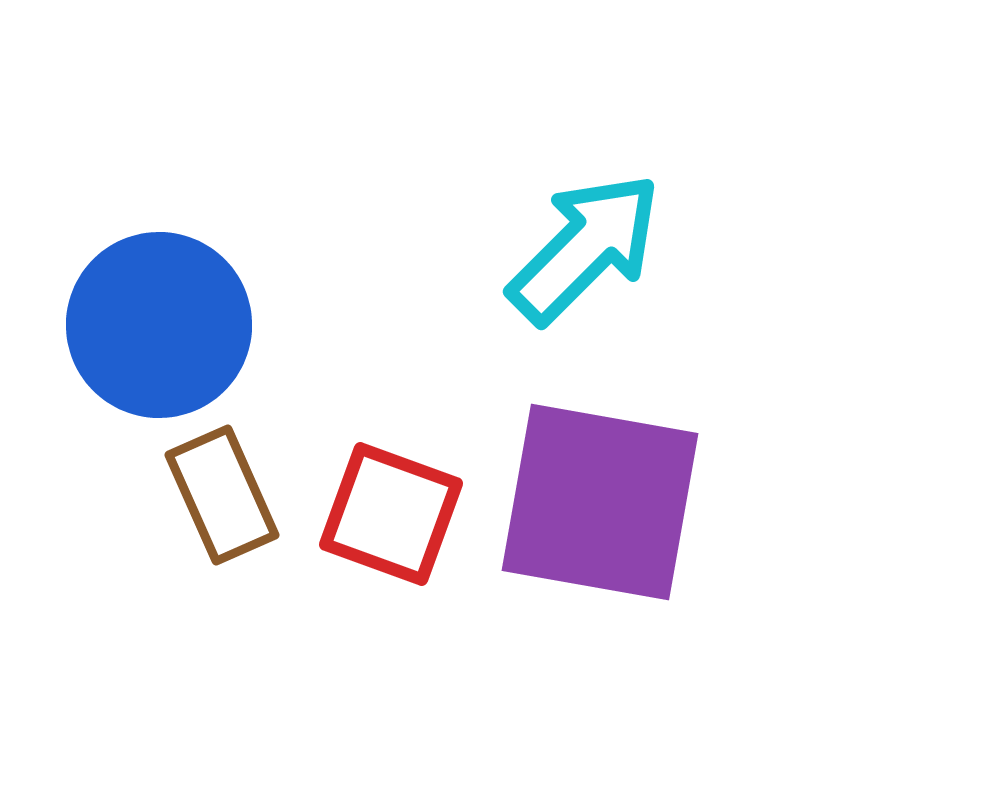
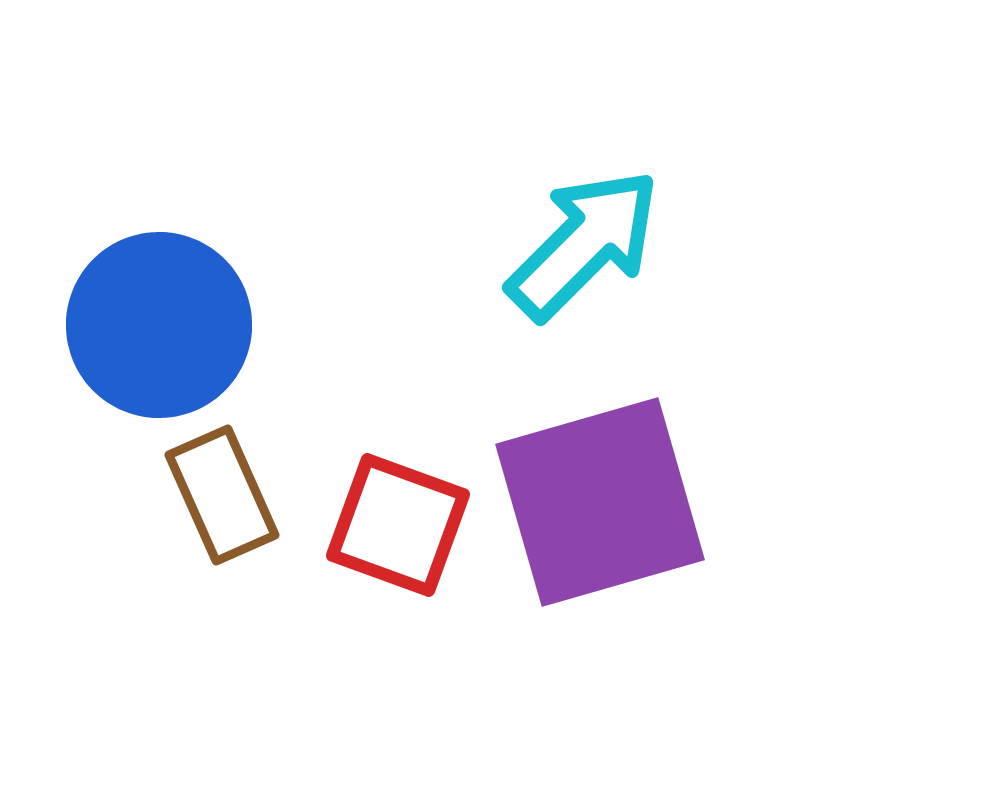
cyan arrow: moved 1 px left, 4 px up
purple square: rotated 26 degrees counterclockwise
red square: moved 7 px right, 11 px down
